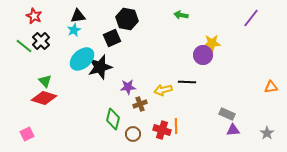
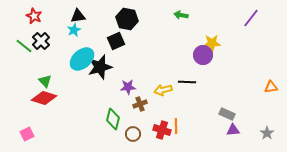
black square: moved 4 px right, 3 px down
